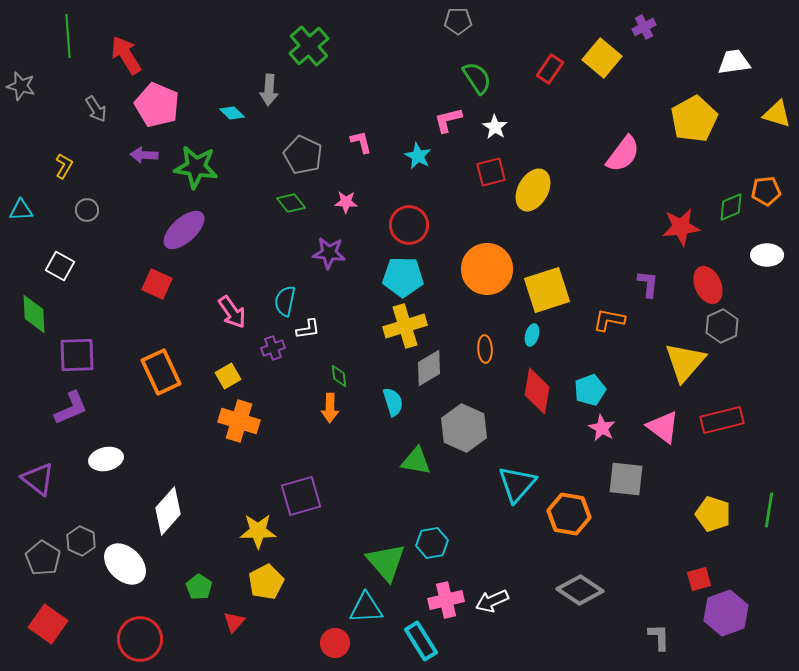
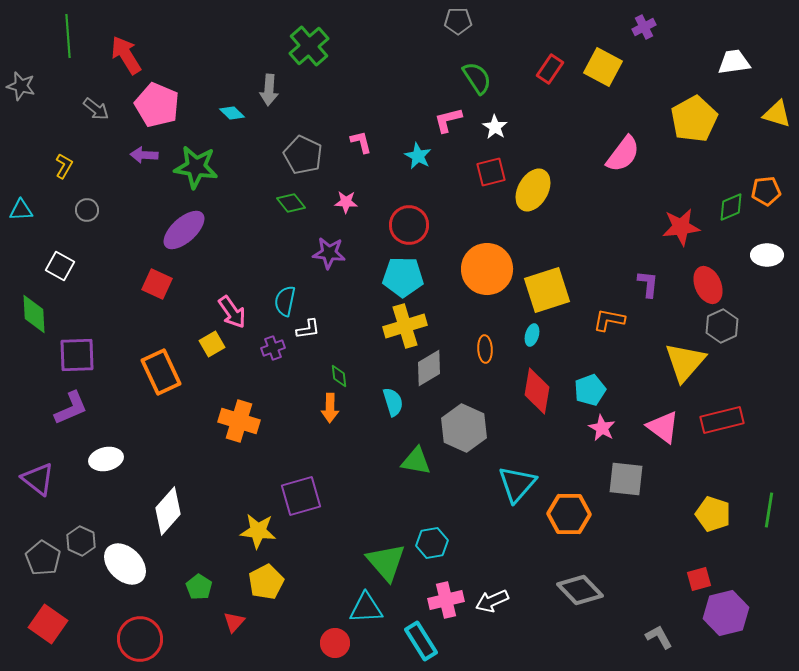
yellow square at (602, 58): moved 1 px right, 9 px down; rotated 12 degrees counterclockwise
gray arrow at (96, 109): rotated 20 degrees counterclockwise
yellow square at (228, 376): moved 16 px left, 32 px up
orange hexagon at (569, 514): rotated 9 degrees counterclockwise
yellow star at (258, 531): rotated 6 degrees clockwise
gray diamond at (580, 590): rotated 12 degrees clockwise
purple hexagon at (726, 613): rotated 6 degrees clockwise
gray L-shape at (659, 637): rotated 28 degrees counterclockwise
